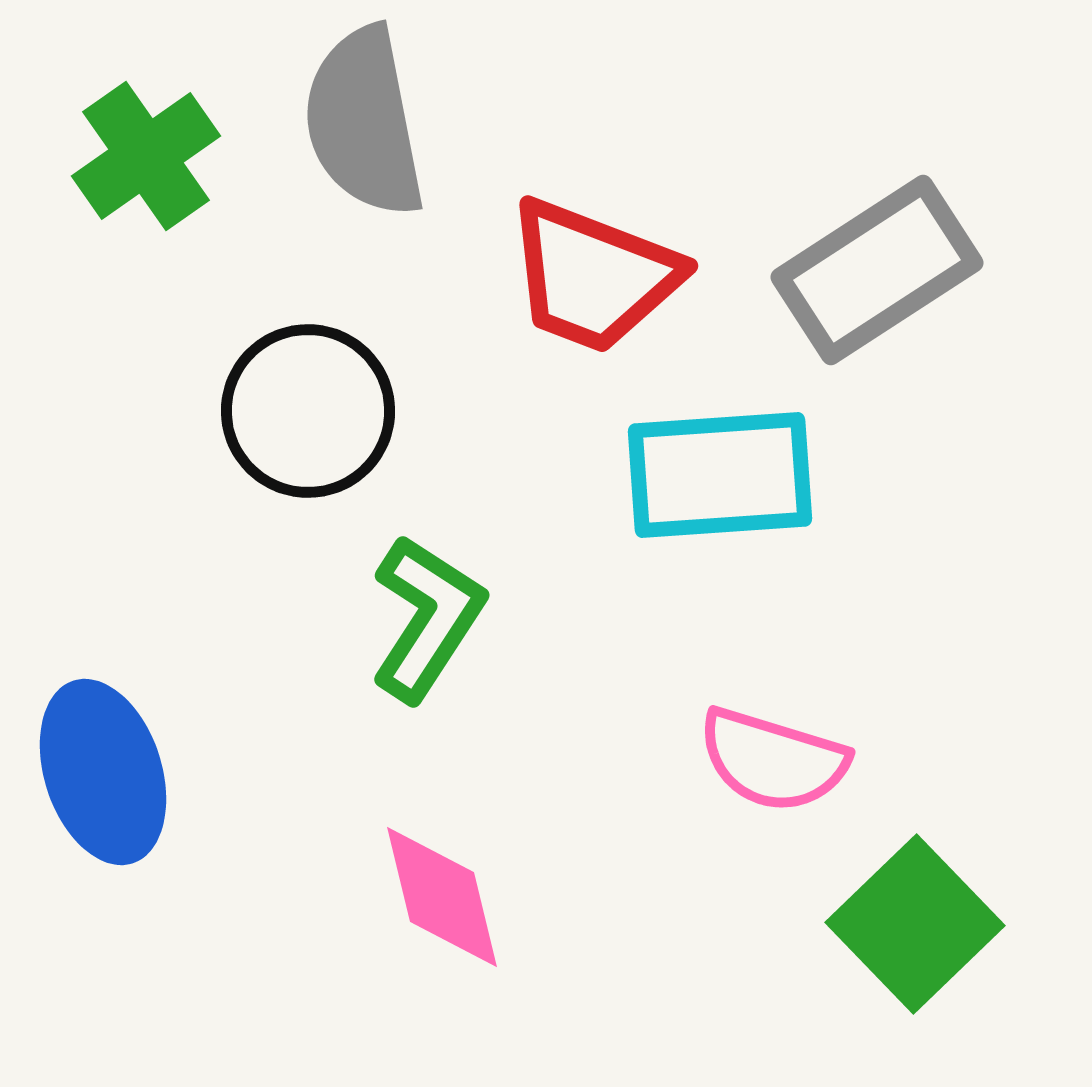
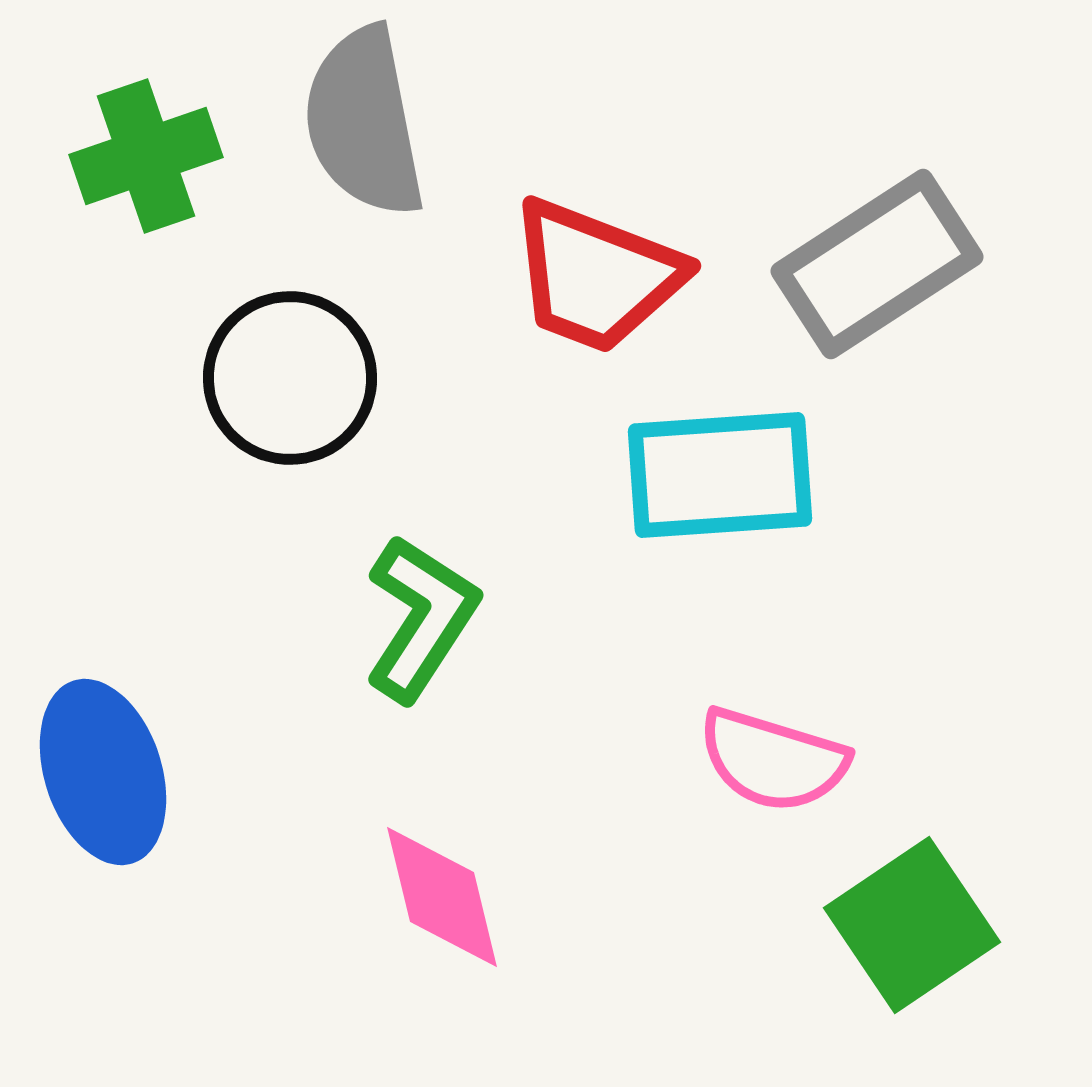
green cross: rotated 16 degrees clockwise
gray rectangle: moved 6 px up
red trapezoid: moved 3 px right
black circle: moved 18 px left, 33 px up
green L-shape: moved 6 px left
green square: moved 3 px left, 1 px down; rotated 10 degrees clockwise
